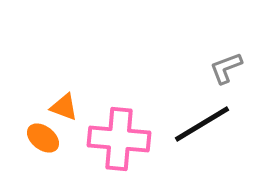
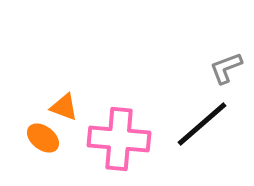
black line: rotated 10 degrees counterclockwise
